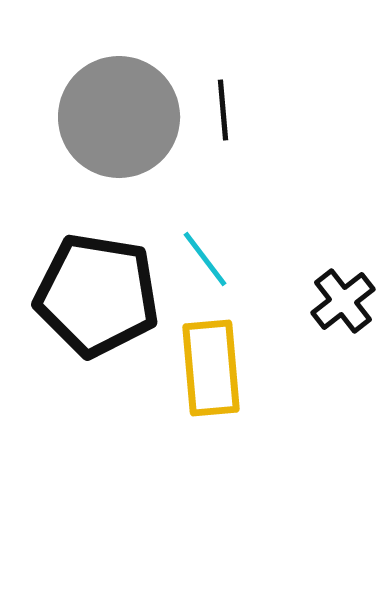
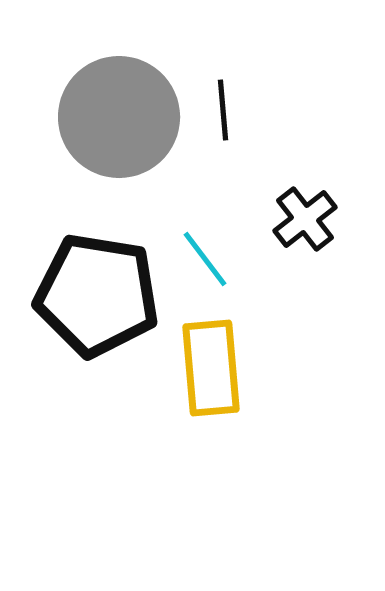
black cross: moved 38 px left, 82 px up
